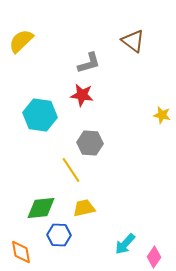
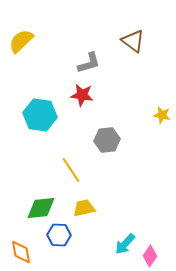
gray hexagon: moved 17 px right, 3 px up; rotated 10 degrees counterclockwise
pink diamond: moved 4 px left, 1 px up
